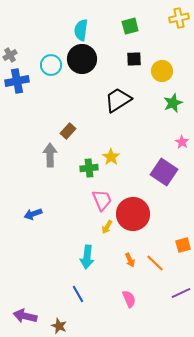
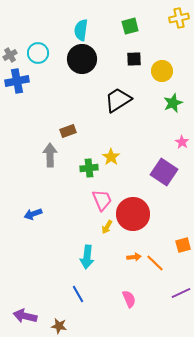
cyan circle: moved 13 px left, 12 px up
brown rectangle: rotated 28 degrees clockwise
orange arrow: moved 4 px right, 3 px up; rotated 72 degrees counterclockwise
brown star: rotated 14 degrees counterclockwise
